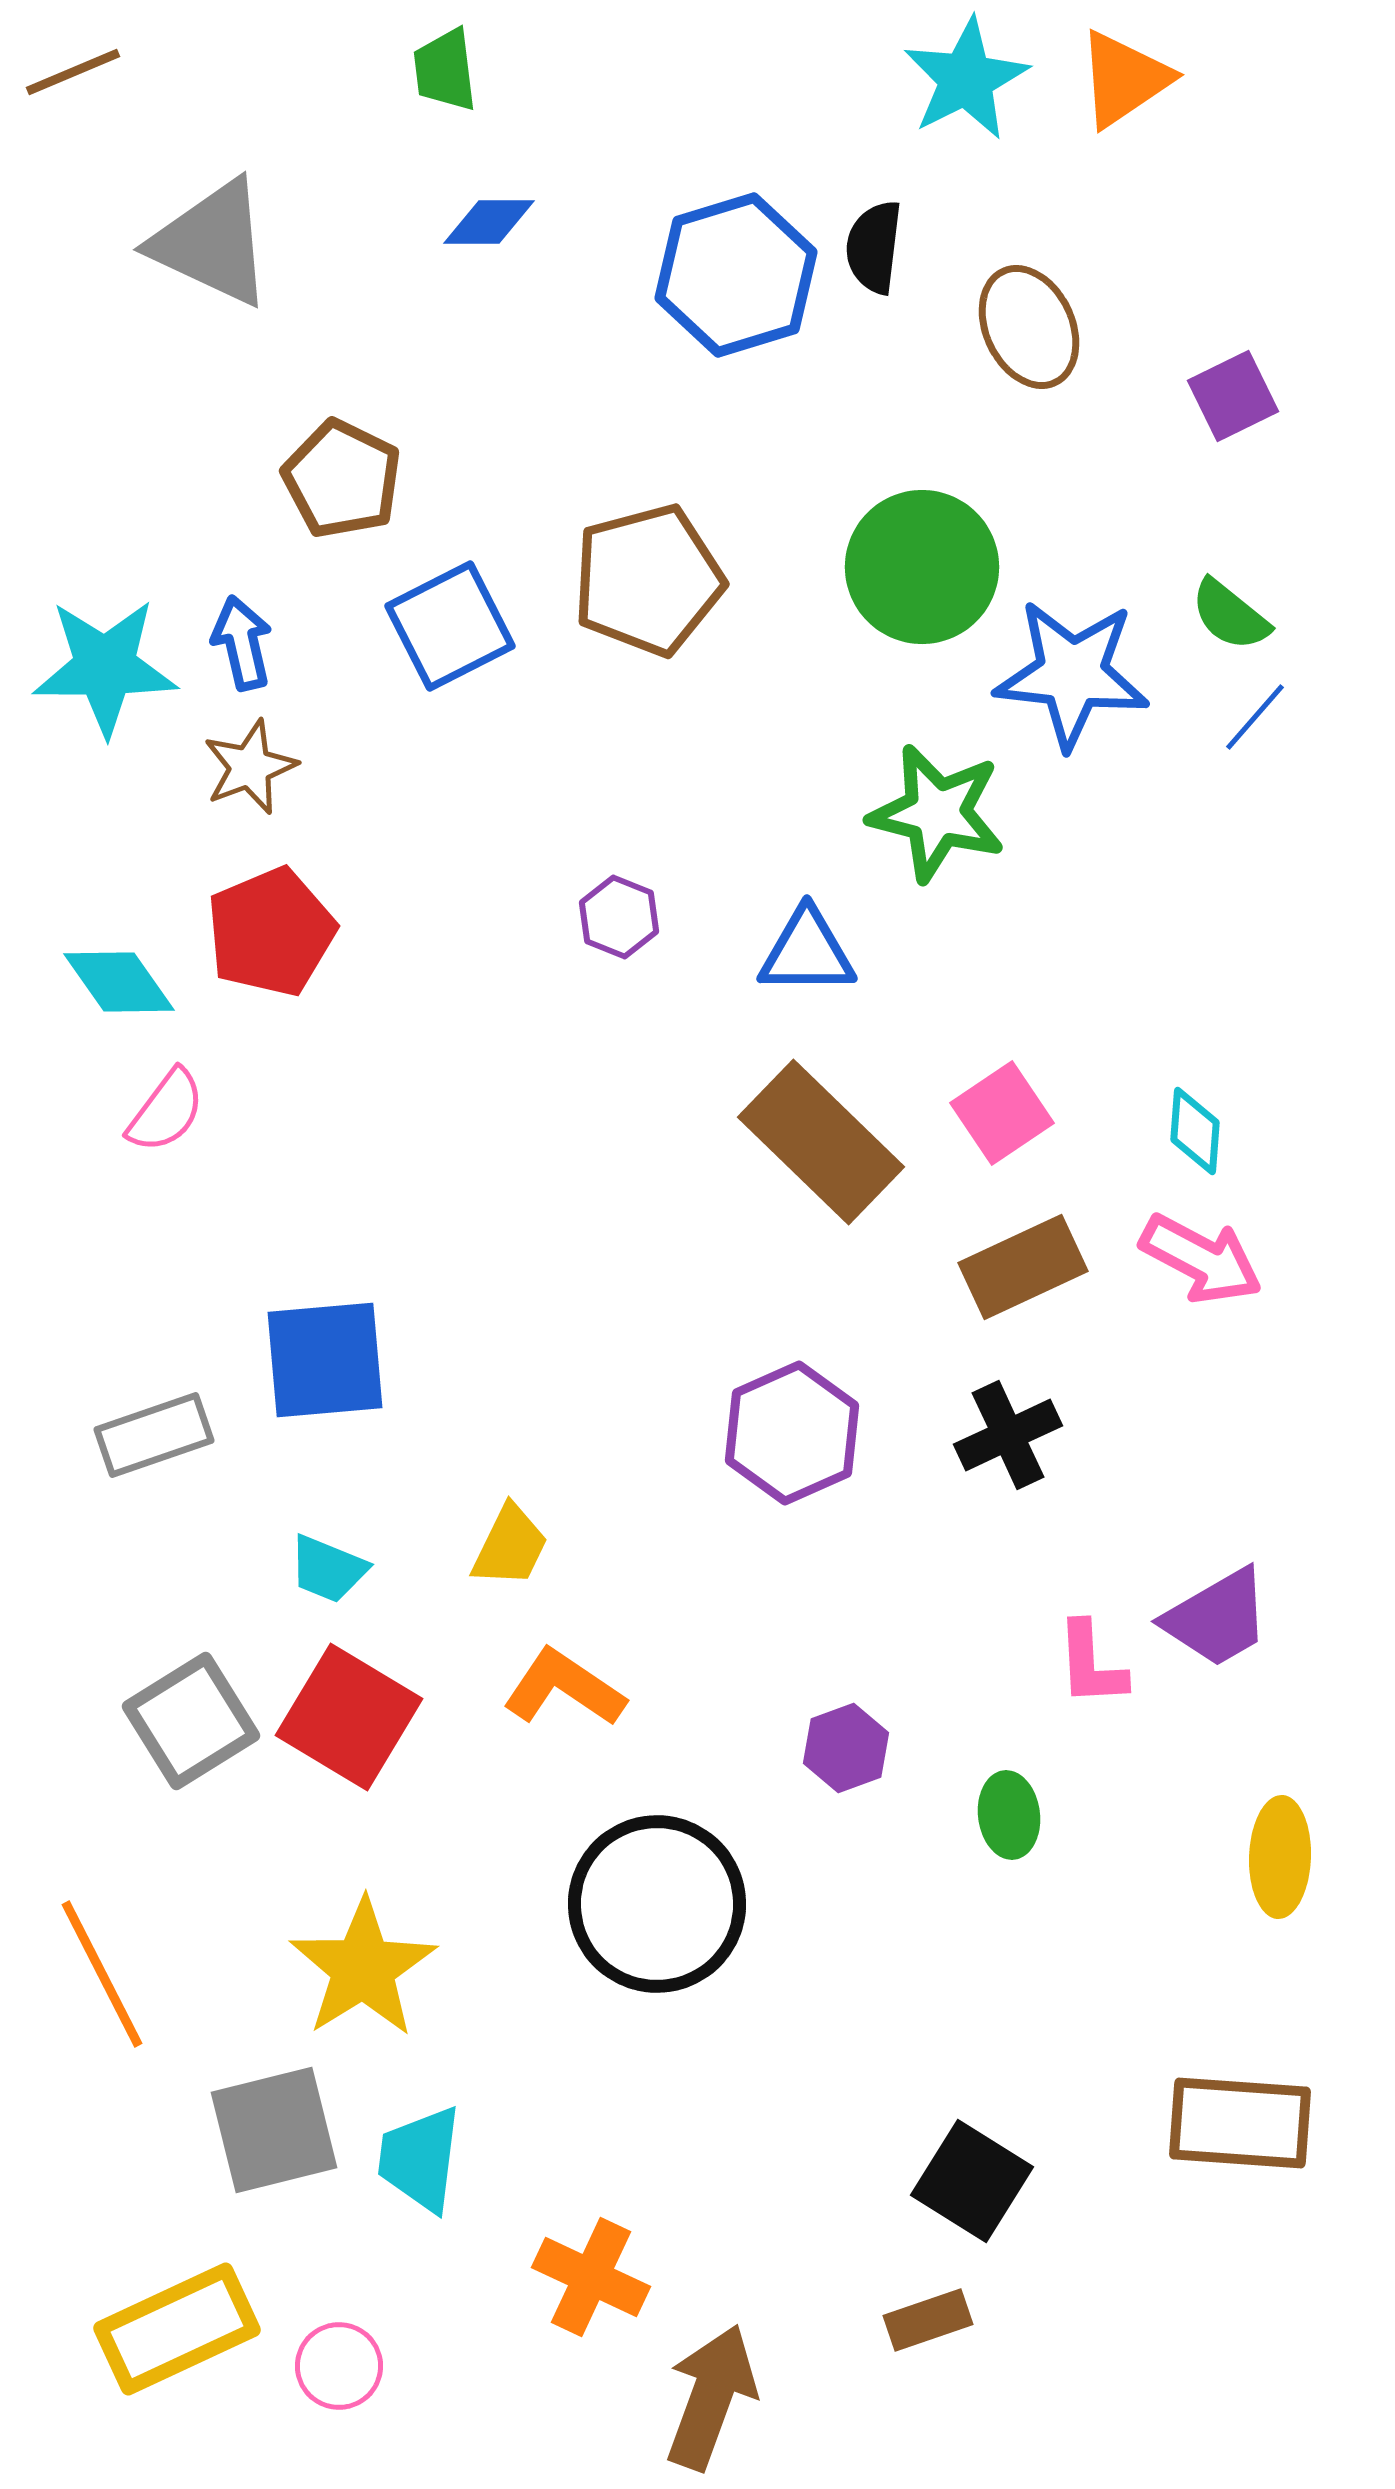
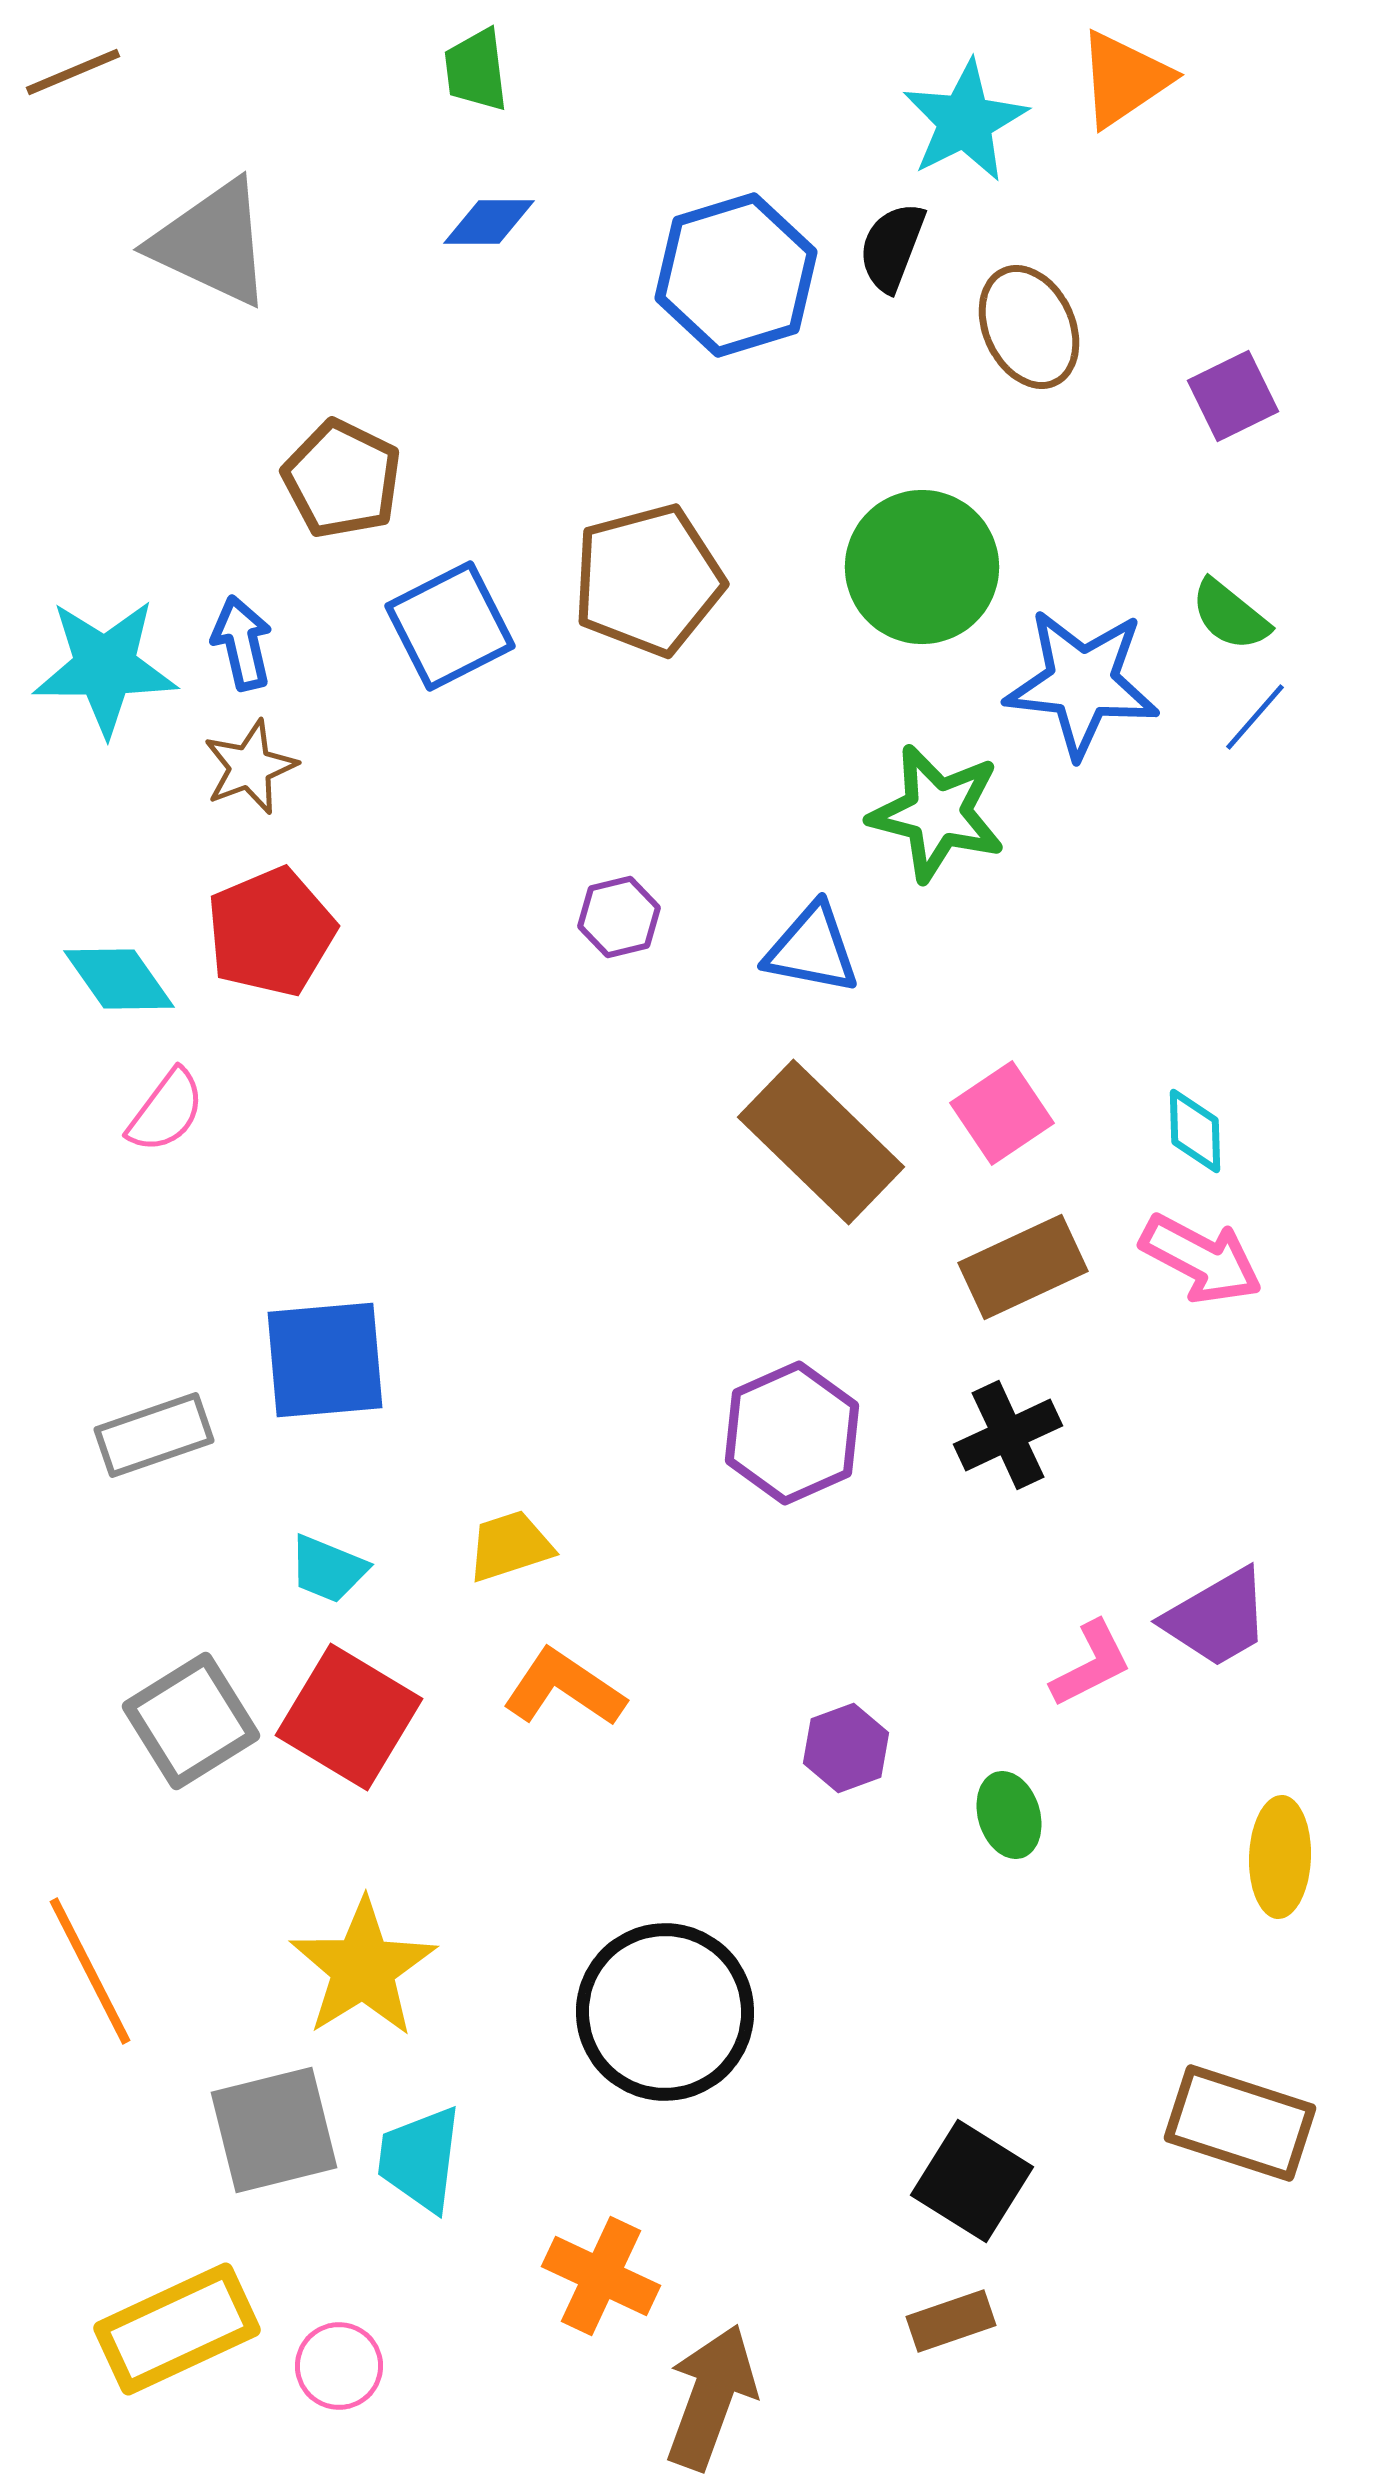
green trapezoid at (445, 70): moved 31 px right
cyan star at (966, 79): moved 1 px left, 42 px down
black semicircle at (874, 247): moved 18 px right; rotated 14 degrees clockwise
blue star at (1072, 674): moved 10 px right, 9 px down
purple hexagon at (619, 917): rotated 24 degrees clockwise
blue triangle at (807, 952): moved 5 px right, 3 px up; rotated 11 degrees clockwise
cyan diamond at (119, 982): moved 3 px up
cyan diamond at (1195, 1131): rotated 6 degrees counterclockwise
yellow trapezoid at (510, 1546): rotated 134 degrees counterclockwise
pink L-shape at (1091, 1664): rotated 114 degrees counterclockwise
green ellipse at (1009, 1815): rotated 10 degrees counterclockwise
black circle at (657, 1904): moved 8 px right, 108 px down
orange line at (102, 1974): moved 12 px left, 3 px up
brown rectangle at (1240, 2123): rotated 14 degrees clockwise
orange cross at (591, 2277): moved 10 px right, 1 px up
brown rectangle at (928, 2320): moved 23 px right, 1 px down
